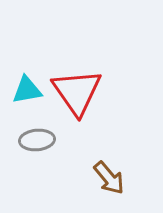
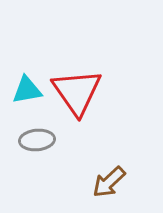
brown arrow: moved 4 px down; rotated 87 degrees clockwise
